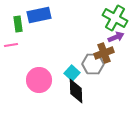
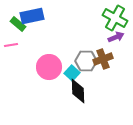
blue rectangle: moved 7 px left, 1 px down
green rectangle: rotated 42 degrees counterclockwise
brown cross: moved 1 px left, 6 px down
gray hexagon: moved 7 px left, 3 px up
pink circle: moved 10 px right, 13 px up
black diamond: moved 2 px right
